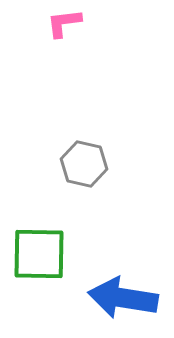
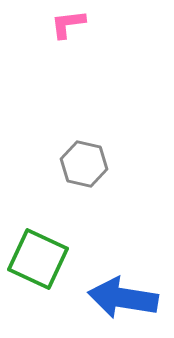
pink L-shape: moved 4 px right, 1 px down
green square: moved 1 px left, 5 px down; rotated 24 degrees clockwise
